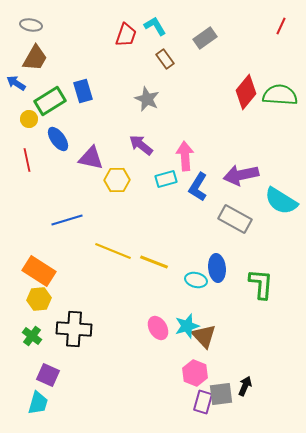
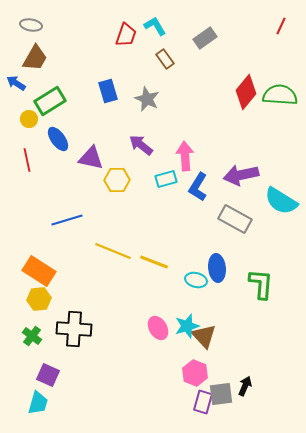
blue rectangle at (83, 91): moved 25 px right
